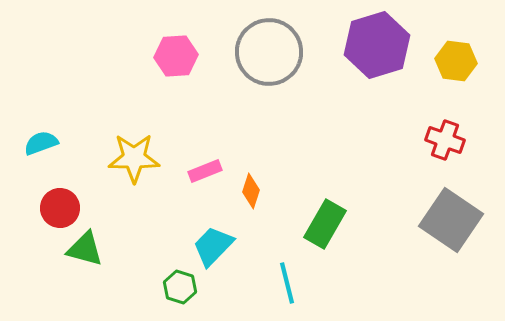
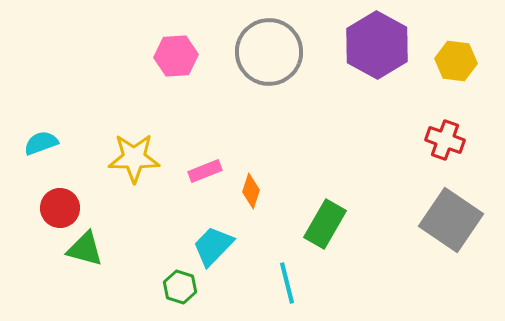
purple hexagon: rotated 14 degrees counterclockwise
